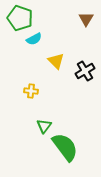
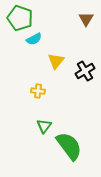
yellow triangle: rotated 24 degrees clockwise
yellow cross: moved 7 px right
green semicircle: moved 4 px right, 1 px up
